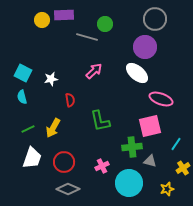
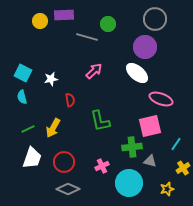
yellow circle: moved 2 px left, 1 px down
green circle: moved 3 px right
